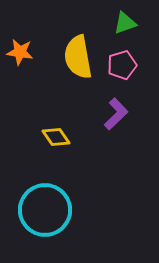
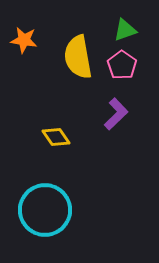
green triangle: moved 7 px down
orange star: moved 4 px right, 12 px up
pink pentagon: rotated 20 degrees counterclockwise
